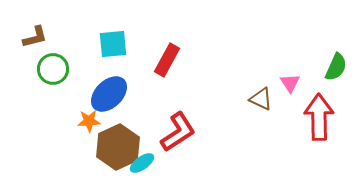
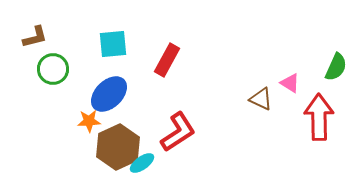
pink triangle: rotated 25 degrees counterclockwise
